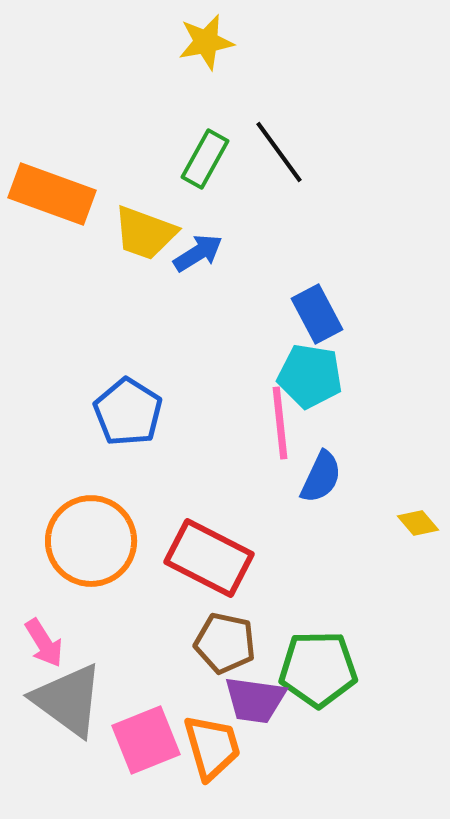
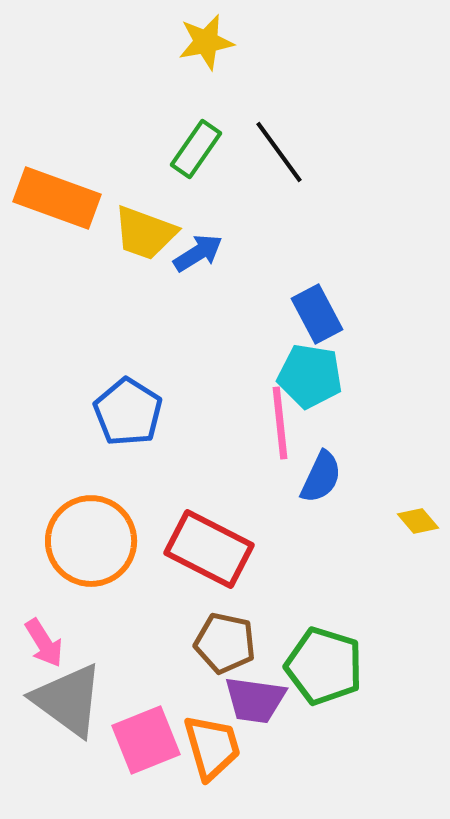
green rectangle: moved 9 px left, 10 px up; rotated 6 degrees clockwise
orange rectangle: moved 5 px right, 4 px down
yellow diamond: moved 2 px up
red rectangle: moved 9 px up
green pentagon: moved 6 px right, 3 px up; rotated 18 degrees clockwise
